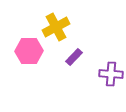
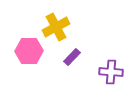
purple rectangle: moved 2 px left
purple cross: moved 2 px up
